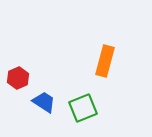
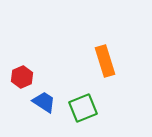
orange rectangle: rotated 32 degrees counterclockwise
red hexagon: moved 4 px right, 1 px up
